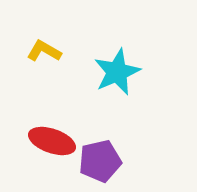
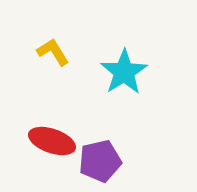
yellow L-shape: moved 9 px right, 1 px down; rotated 28 degrees clockwise
cyan star: moved 7 px right; rotated 9 degrees counterclockwise
